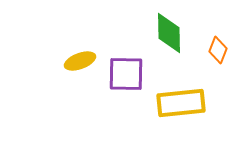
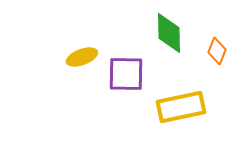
orange diamond: moved 1 px left, 1 px down
yellow ellipse: moved 2 px right, 4 px up
yellow rectangle: moved 4 px down; rotated 6 degrees counterclockwise
